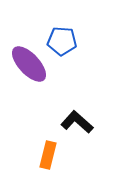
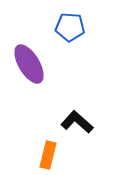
blue pentagon: moved 8 px right, 14 px up
purple ellipse: rotated 12 degrees clockwise
